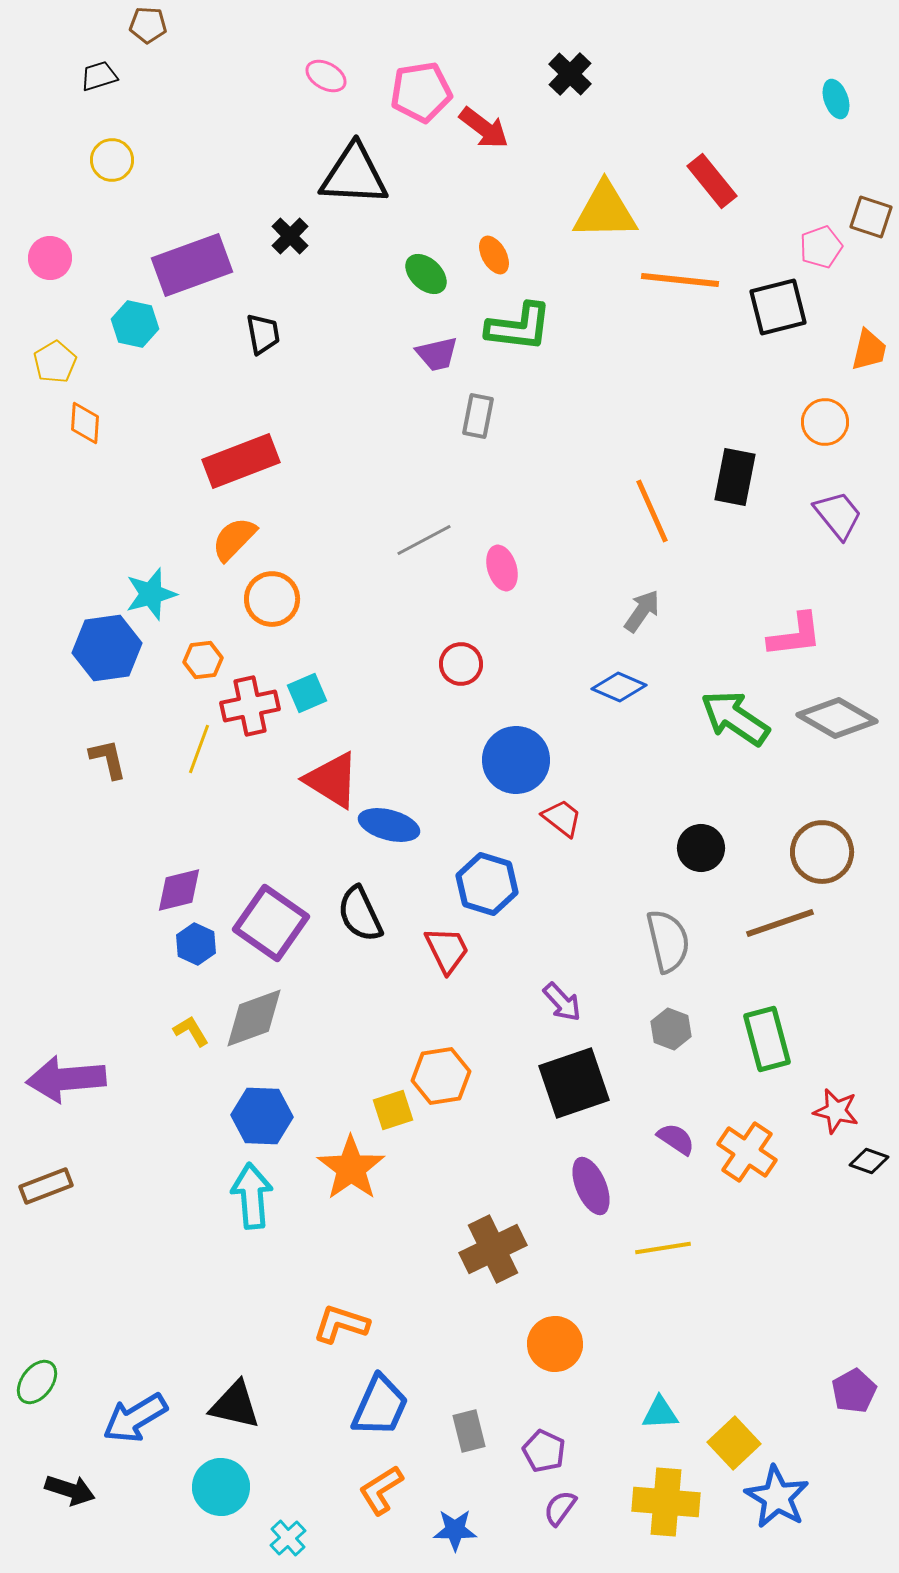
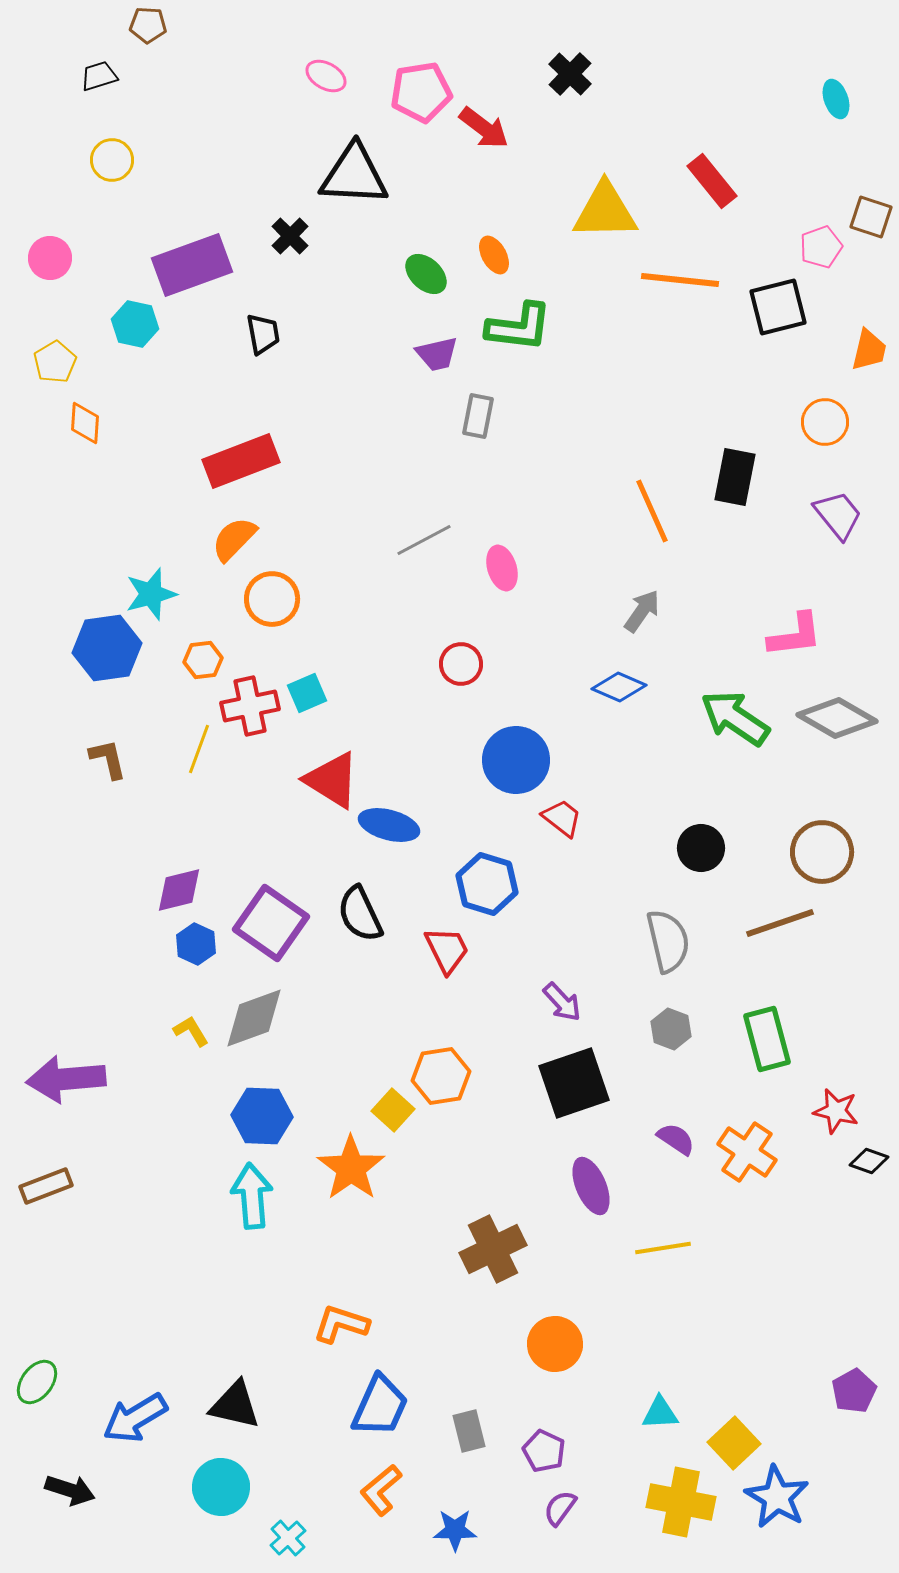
yellow square at (393, 1110): rotated 30 degrees counterclockwise
orange L-shape at (381, 1490): rotated 8 degrees counterclockwise
yellow cross at (666, 1502): moved 15 px right; rotated 6 degrees clockwise
